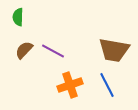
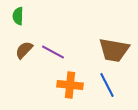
green semicircle: moved 1 px up
purple line: moved 1 px down
orange cross: rotated 25 degrees clockwise
